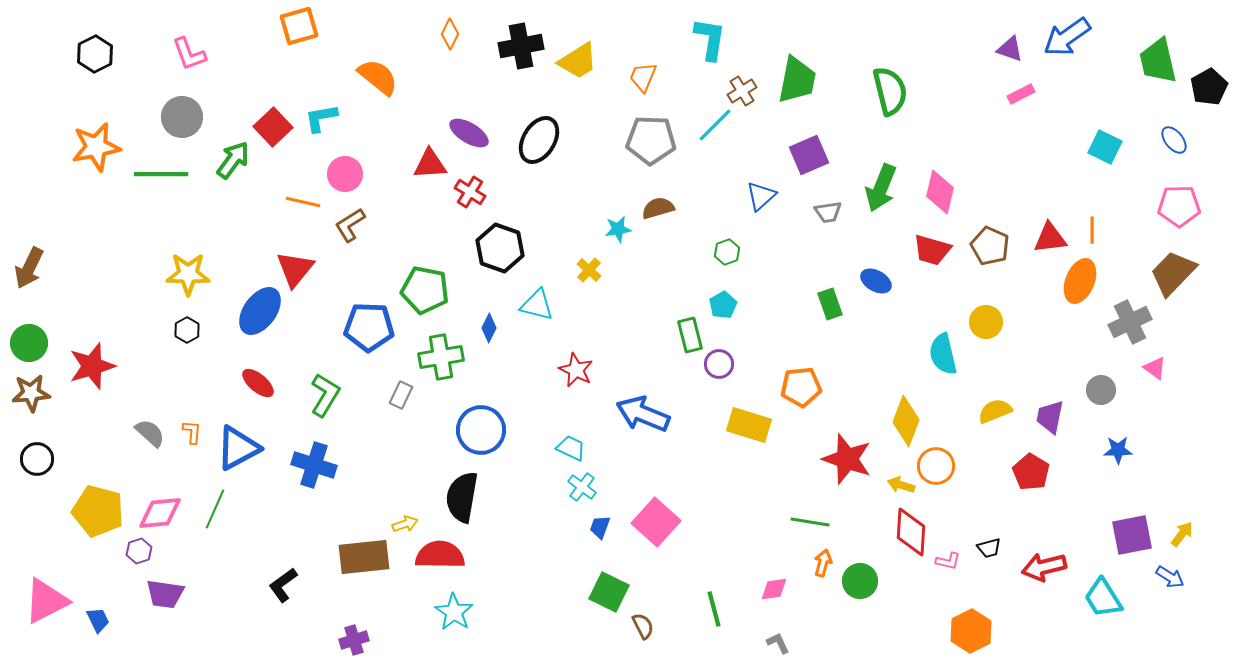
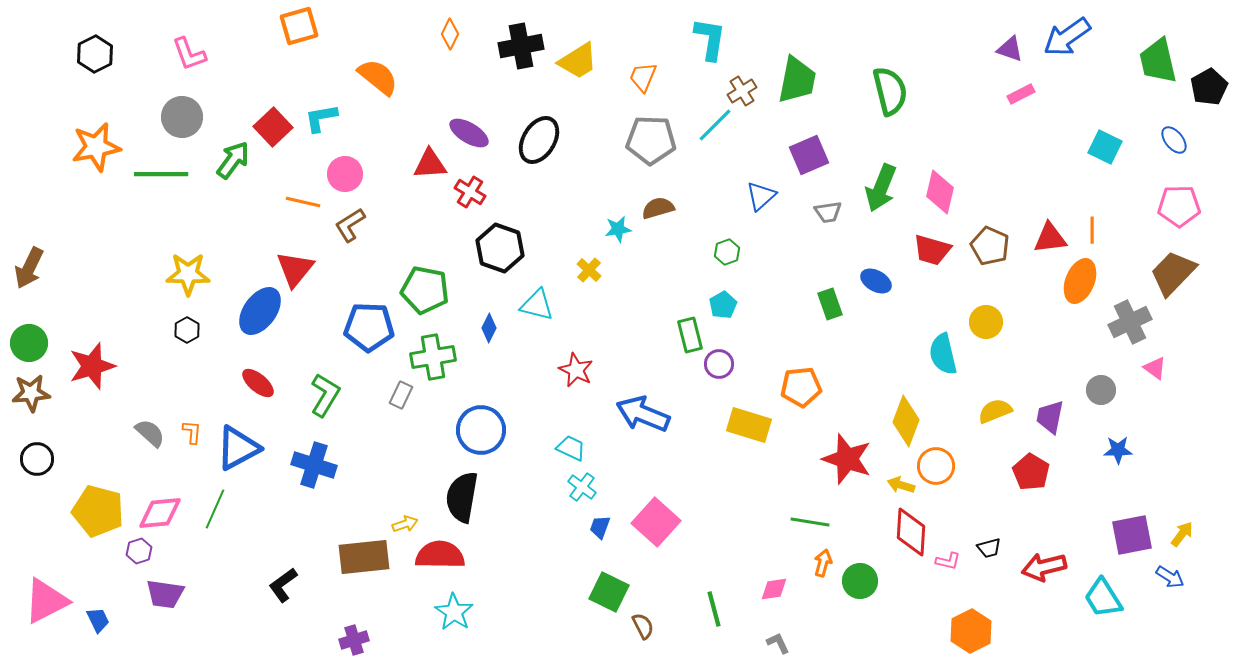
green cross at (441, 357): moved 8 px left
